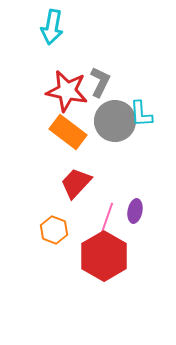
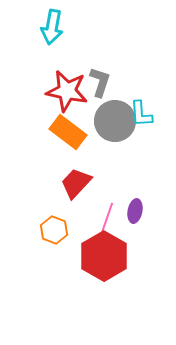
gray L-shape: rotated 8 degrees counterclockwise
